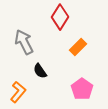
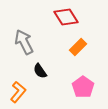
red diamond: moved 6 px right; rotated 65 degrees counterclockwise
pink pentagon: moved 1 px right, 2 px up
